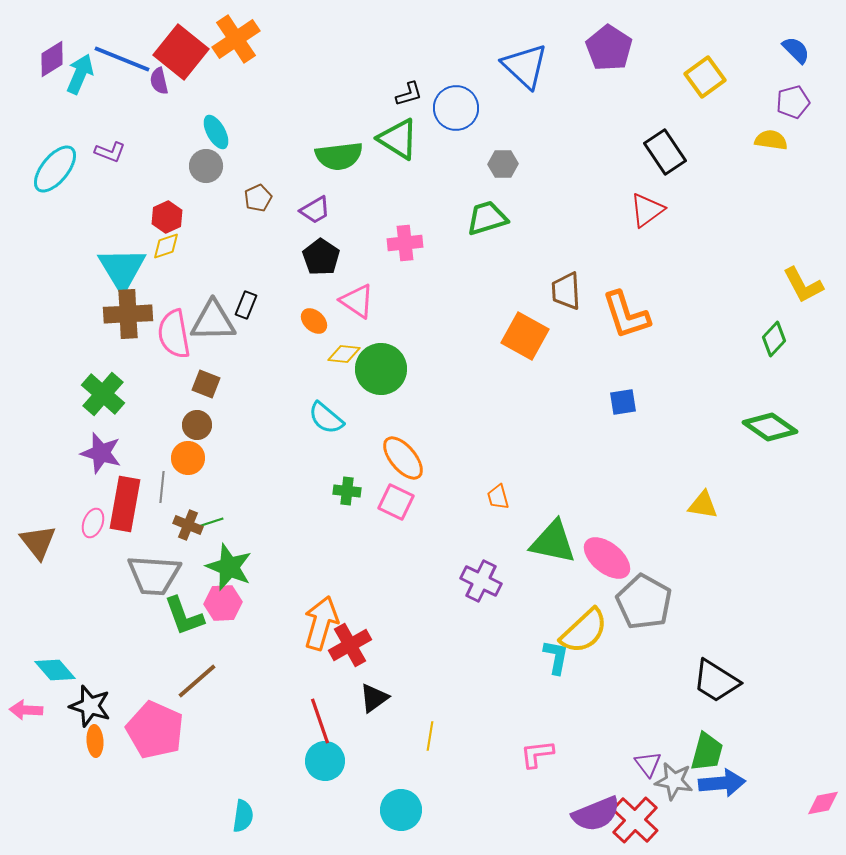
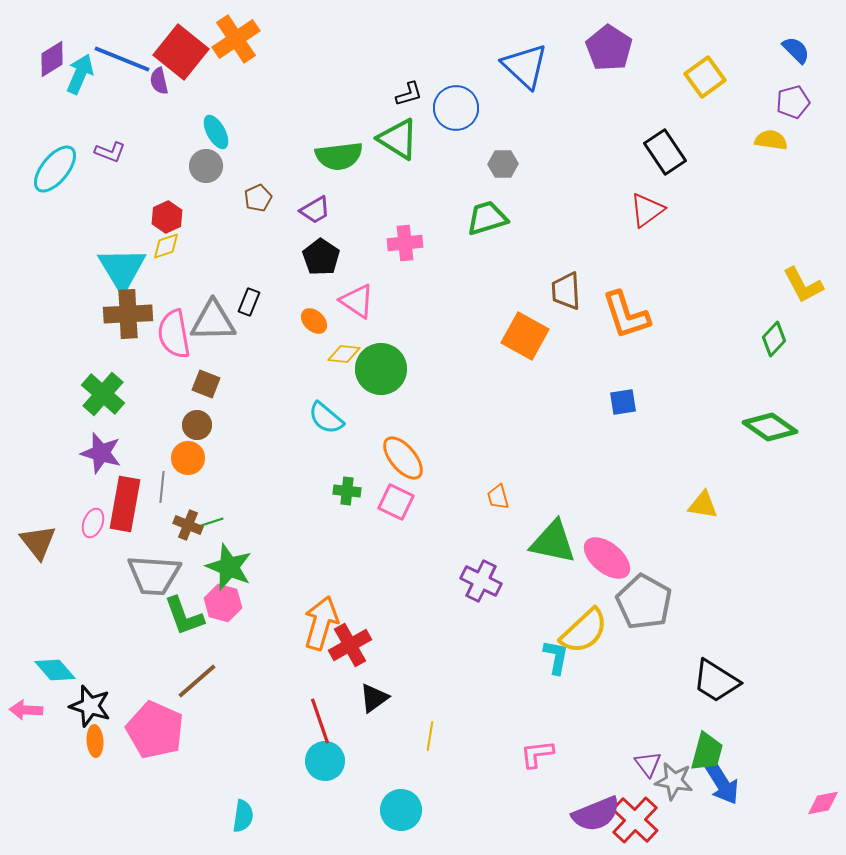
black rectangle at (246, 305): moved 3 px right, 3 px up
pink hexagon at (223, 603): rotated 18 degrees clockwise
blue arrow at (722, 783): rotated 63 degrees clockwise
